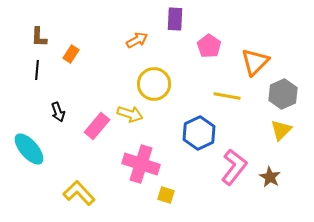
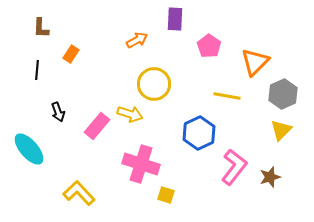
brown L-shape: moved 2 px right, 9 px up
brown star: rotated 25 degrees clockwise
